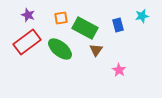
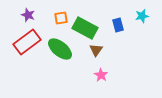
pink star: moved 18 px left, 5 px down
